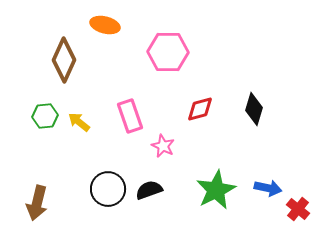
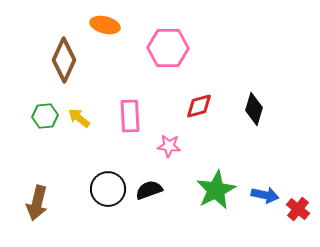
pink hexagon: moved 4 px up
red diamond: moved 1 px left, 3 px up
pink rectangle: rotated 16 degrees clockwise
yellow arrow: moved 4 px up
pink star: moved 6 px right; rotated 20 degrees counterclockwise
blue arrow: moved 3 px left, 7 px down
